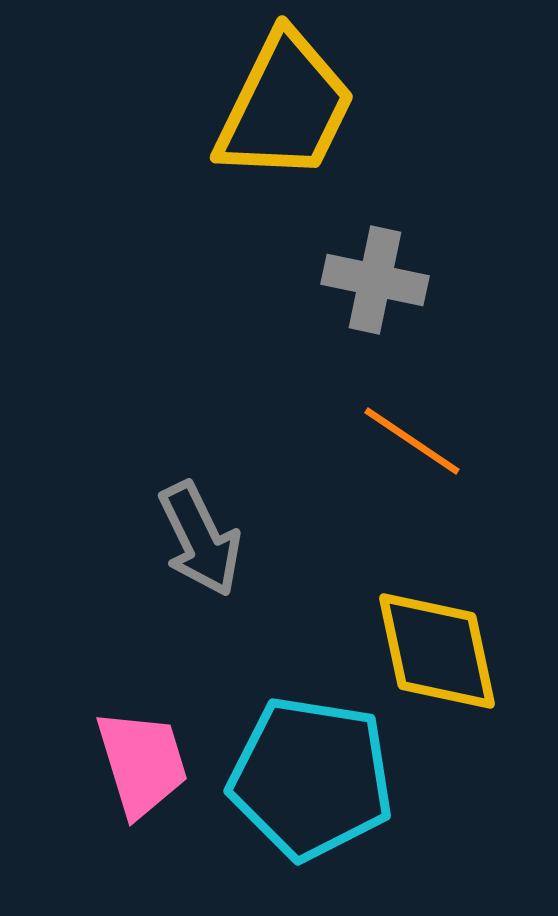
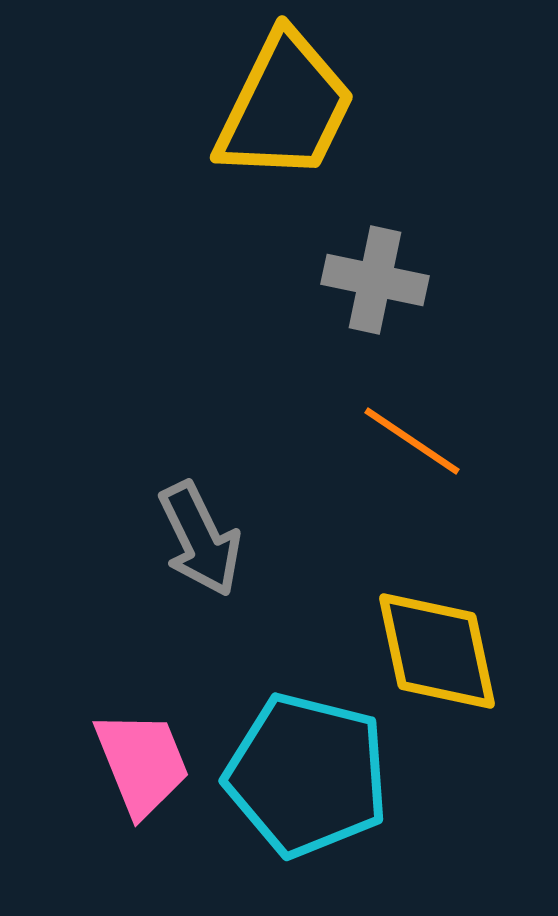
pink trapezoid: rotated 5 degrees counterclockwise
cyan pentagon: moved 4 px left, 3 px up; rotated 5 degrees clockwise
